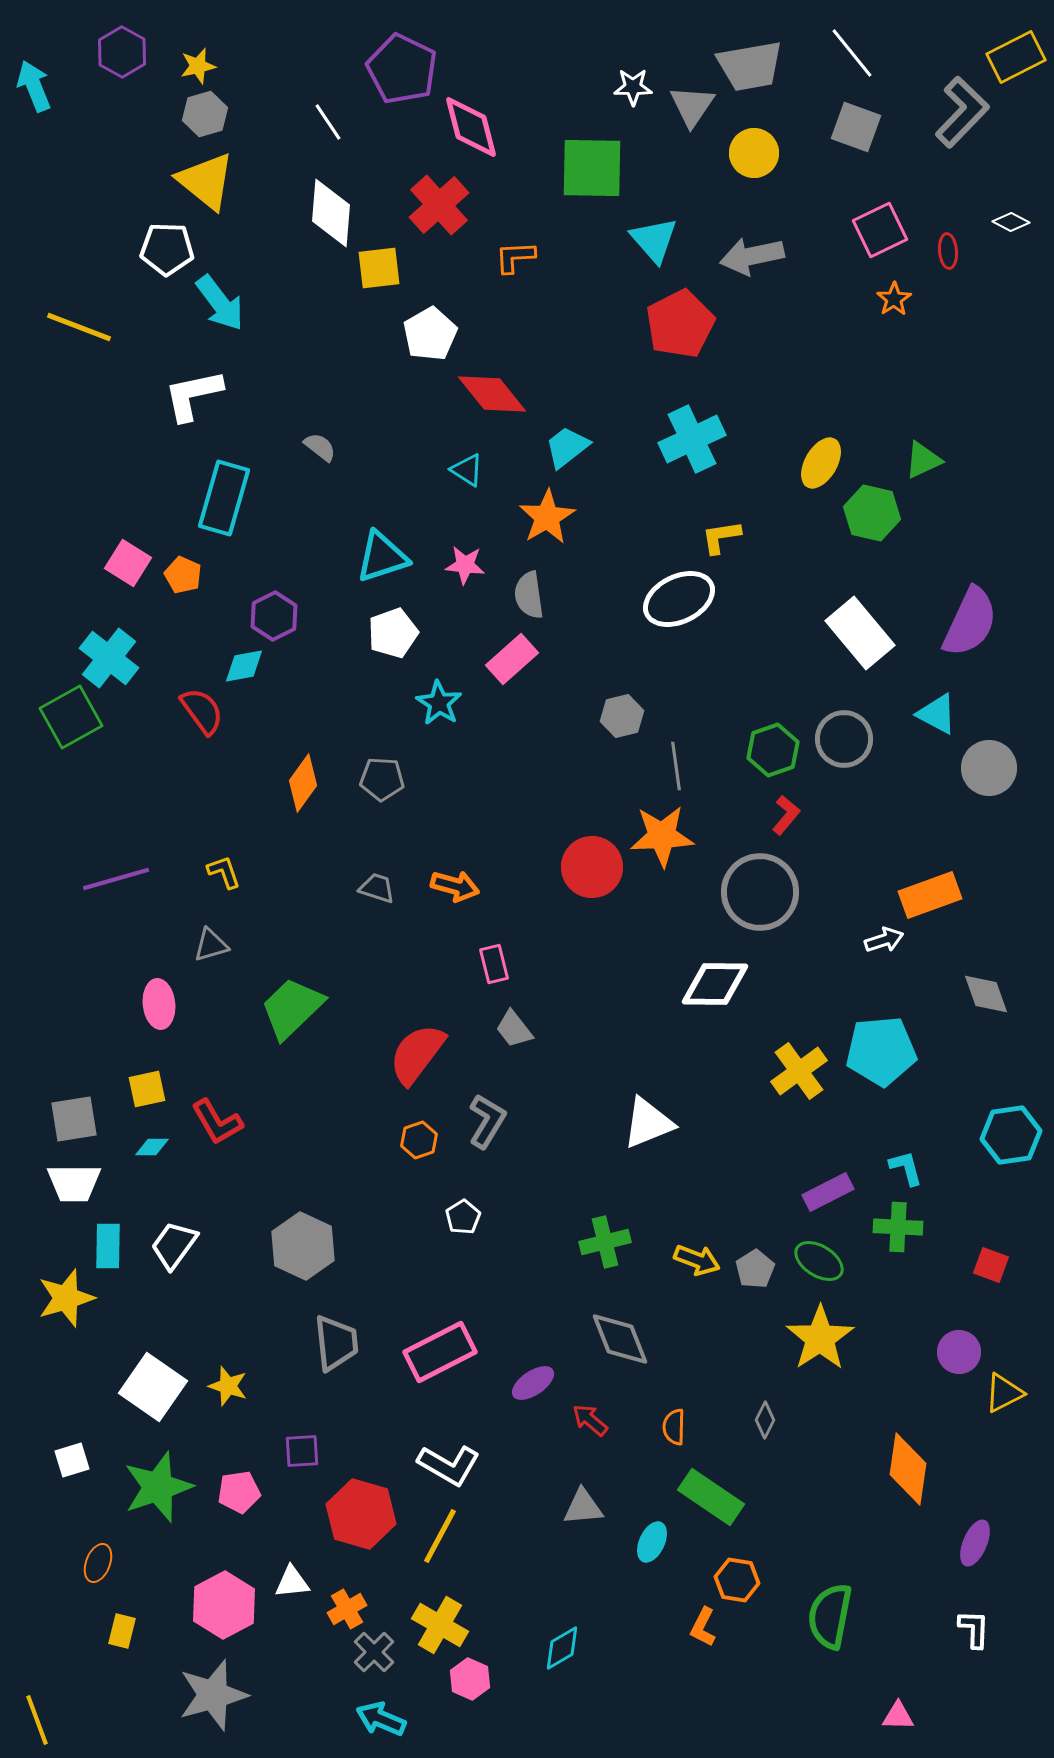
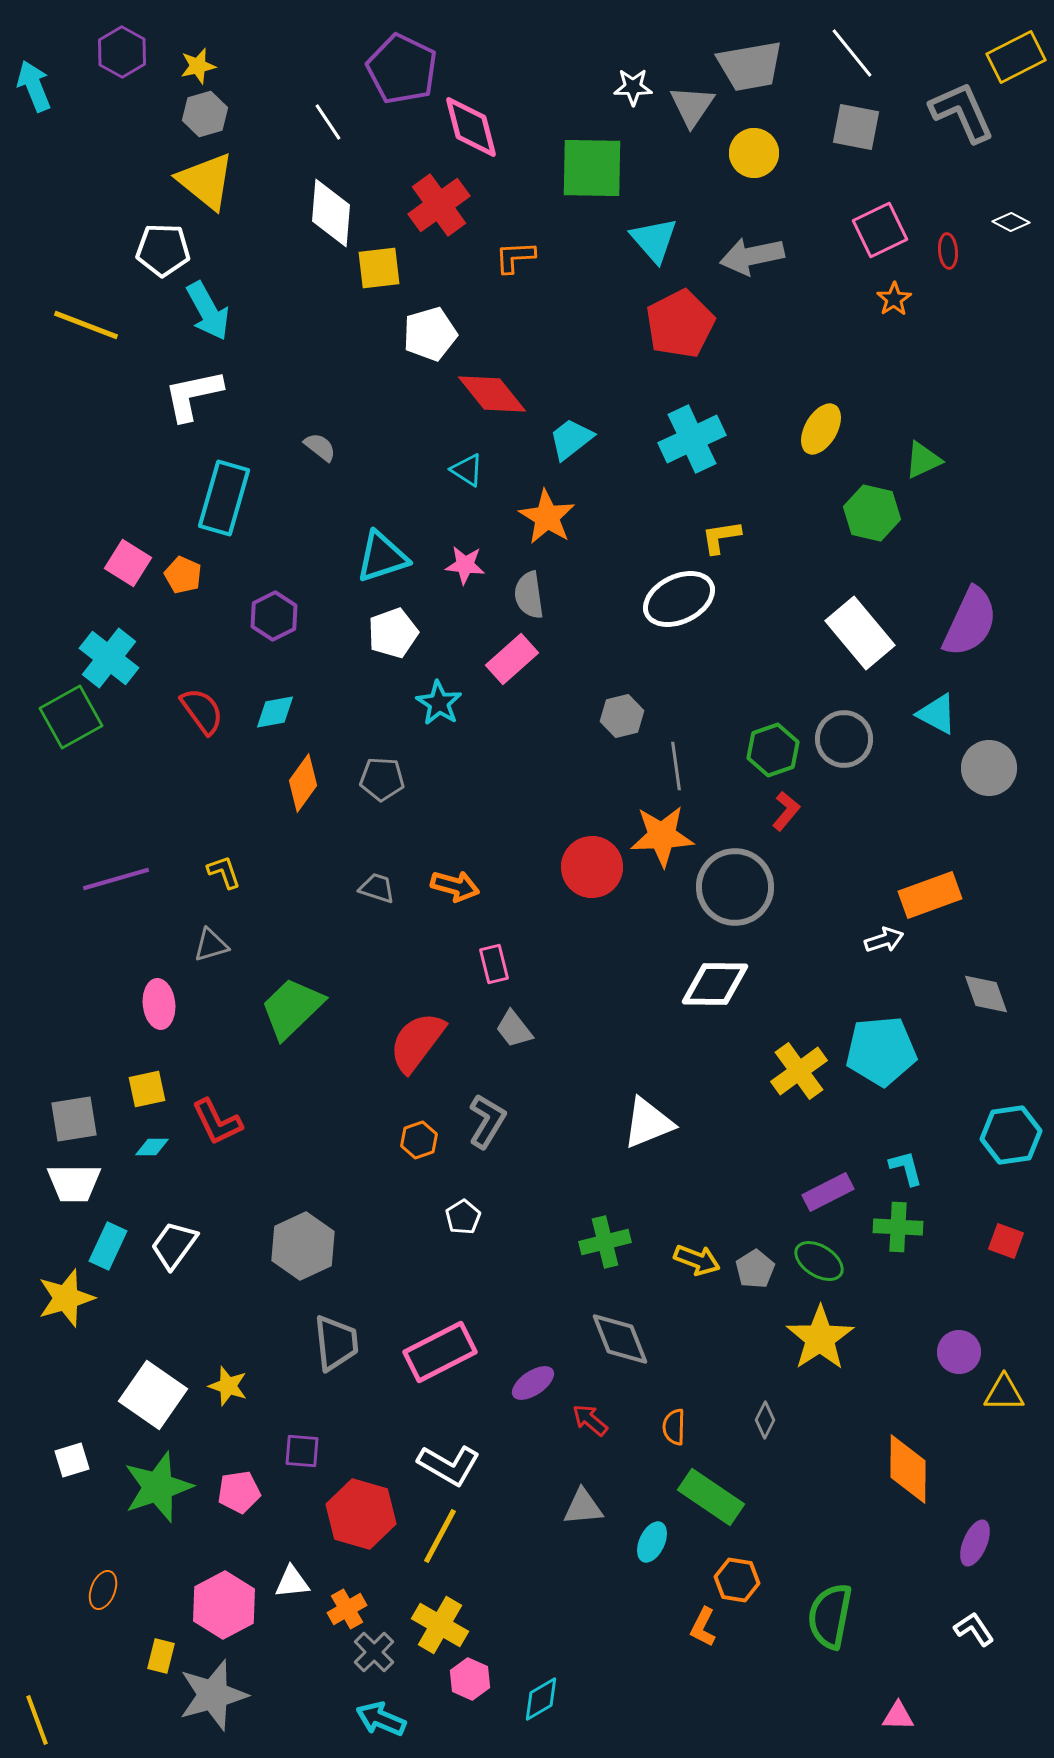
gray L-shape at (962, 112): rotated 68 degrees counterclockwise
gray square at (856, 127): rotated 9 degrees counterclockwise
red cross at (439, 205): rotated 6 degrees clockwise
white pentagon at (167, 249): moved 4 px left, 1 px down
cyan arrow at (220, 303): moved 12 px left, 8 px down; rotated 8 degrees clockwise
yellow line at (79, 327): moved 7 px right, 2 px up
white pentagon at (430, 334): rotated 14 degrees clockwise
cyan trapezoid at (567, 447): moved 4 px right, 8 px up
yellow ellipse at (821, 463): moved 34 px up
orange star at (547, 517): rotated 10 degrees counterclockwise
cyan diamond at (244, 666): moved 31 px right, 46 px down
red L-shape at (786, 815): moved 4 px up
gray circle at (760, 892): moved 25 px left, 5 px up
red semicircle at (417, 1054): moved 12 px up
red L-shape at (217, 1122): rotated 4 degrees clockwise
cyan rectangle at (108, 1246): rotated 24 degrees clockwise
gray hexagon at (303, 1246): rotated 10 degrees clockwise
red square at (991, 1265): moved 15 px right, 24 px up
white square at (153, 1387): moved 8 px down
yellow triangle at (1004, 1393): rotated 27 degrees clockwise
purple square at (302, 1451): rotated 9 degrees clockwise
orange diamond at (908, 1469): rotated 8 degrees counterclockwise
orange ellipse at (98, 1563): moved 5 px right, 27 px down
white L-shape at (974, 1629): rotated 36 degrees counterclockwise
yellow rectangle at (122, 1631): moved 39 px right, 25 px down
cyan diamond at (562, 1648): moved 21 px left, 51 px down
